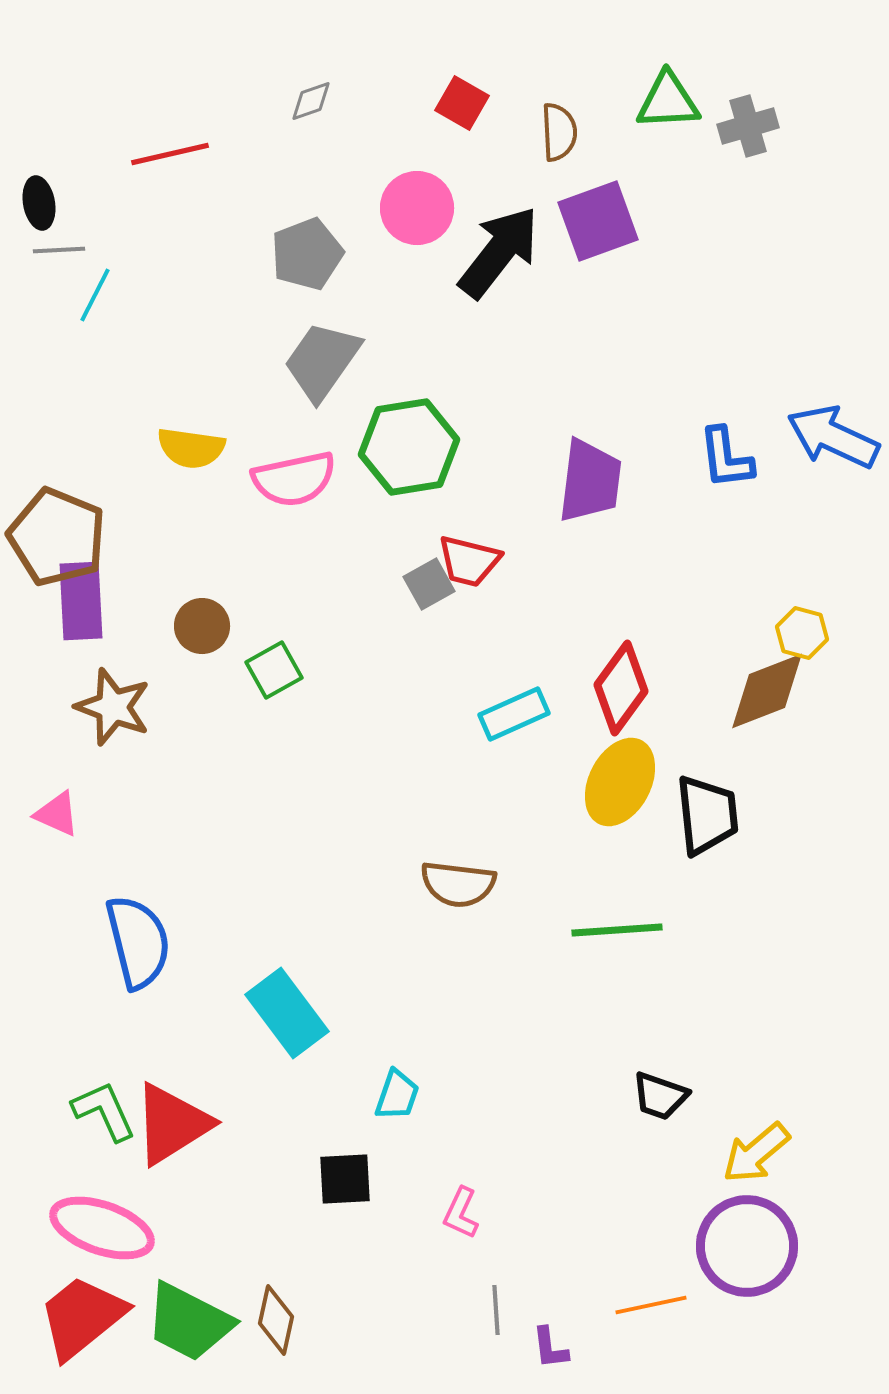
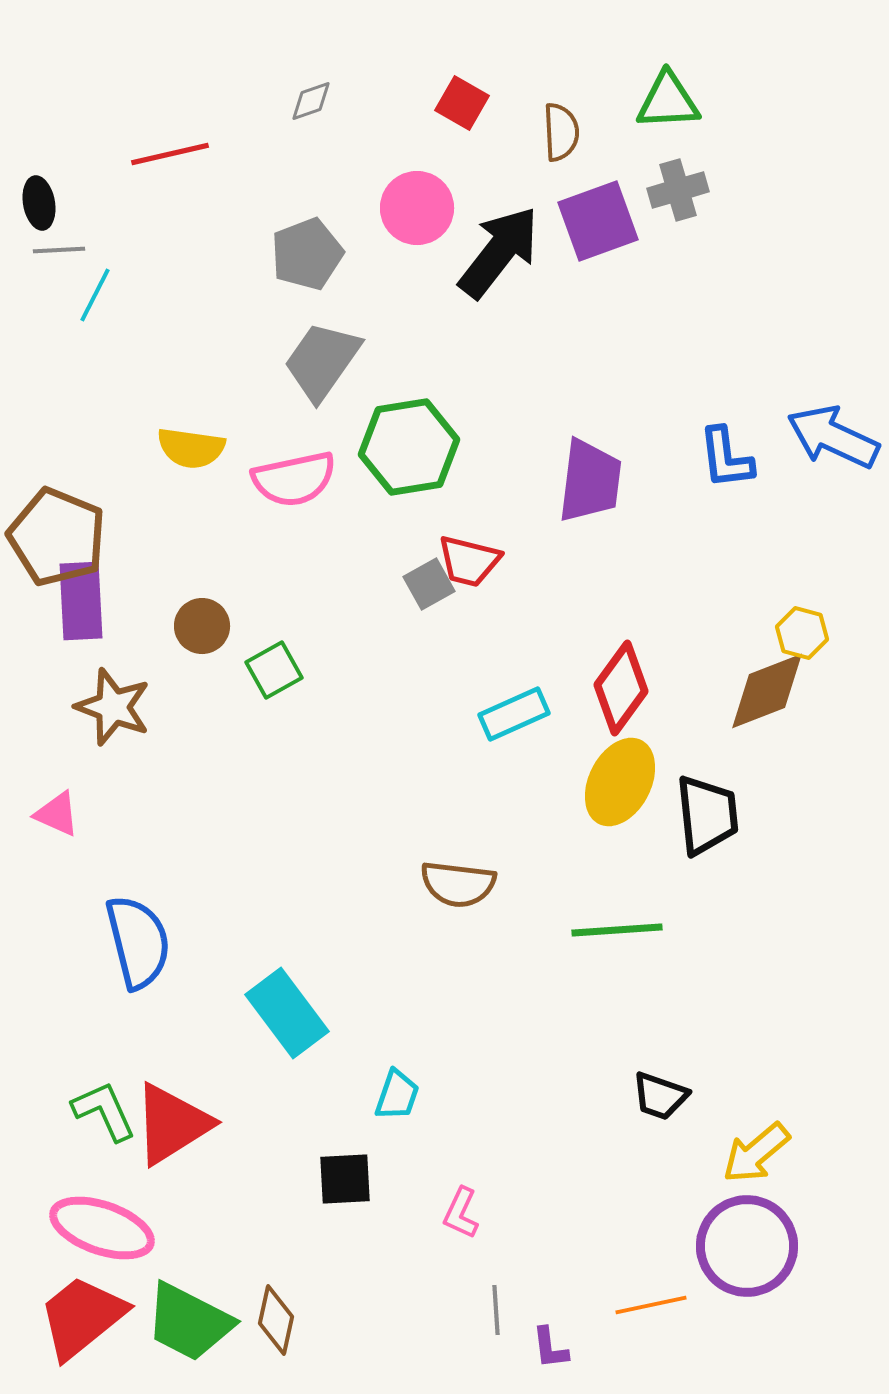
gray cross at (748, 126): moved 70 px left, 64 px down
brown semicircle at (559, 132): moved 2 px right
